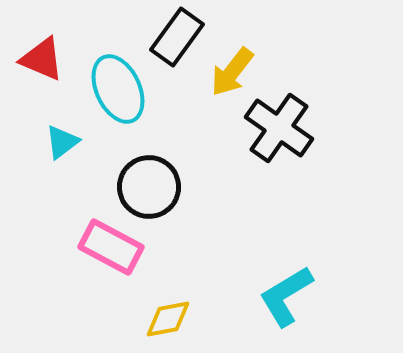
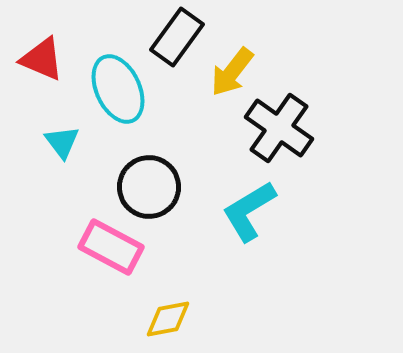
cyan triangle: rotated 30 degrees counterclockwise
cyan L-shape: moved 37 px left, 85 px up
